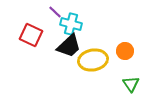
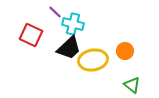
cyan cross: moved 2 px right
black trapezoid: moved 2 px down
green triangle: moved 1 px right, 1 px down; rotated 18 degrees counterclockwise
